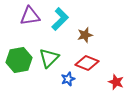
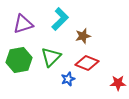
purple triangle: moved 7 px left, 8 px down; rotated 10 degrees counterclockwise
brown star: moved 2 px left, 1 px down
green triangle: moved 2 px right, 1 px up
red star: moved 2 px right, 1 px down; rotated 21 degrees counterclockwise
